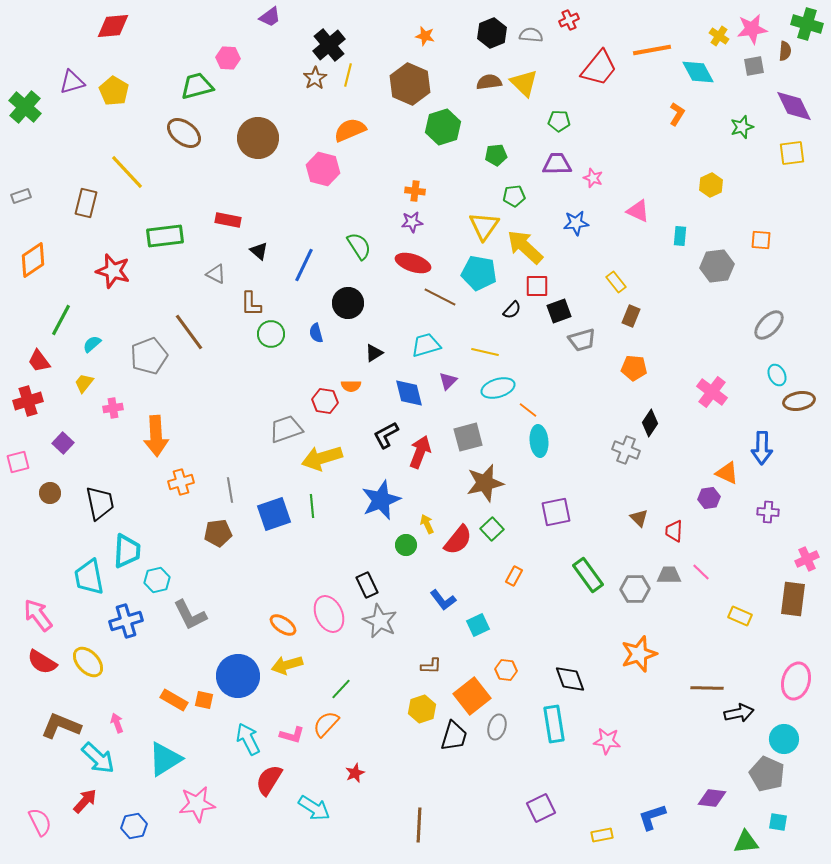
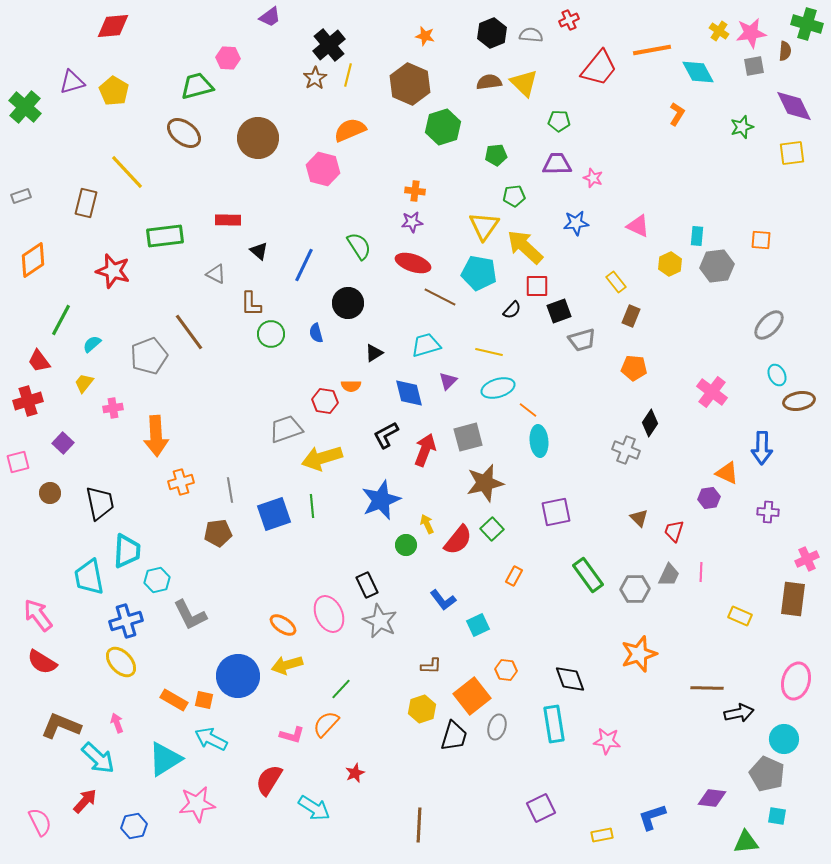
pink star at (752, 29): moved 1 px left, 4 px down
yellow cross at (719, 36): moved 5 px up
yellow hexagon at (711, 185): moved 41 px left, 79 px down
pink triangle at (638, 211): moved 15 px down
red rectangle at (228, 220): rotated 10 degrees counterclockwise
cyan rectangle at (680, 236): moved 17 px right
yellow line at (485, 352): moved 4 px right
red arrow at (420, 452): moved 5 px right, 2 px up
red trapezoid at (674, 531): rotated 15 degrees clockwise
pink line at (701, 572): rotated 48 degrees clockwise
gray trapezoid at (669, 575): rotated 115 degrees clockwise
yellow ellipse at (88, 662): moved 33 px right
cyan arrow at (248, 739): moved 37 px left; rotated 36 degrees counterclockwise
cyan square at (778, 822): moved 1 px left, 6 px up
